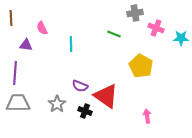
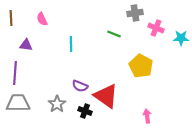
pink semicircle: moved 9 px up
